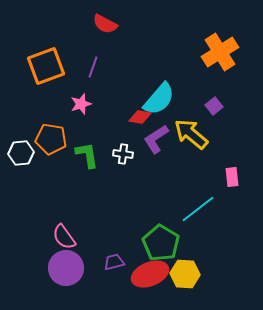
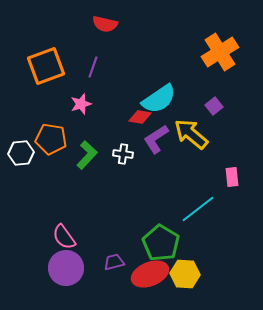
red semicircle: rotated 15 degrees counterclockwise
cyan semicircle: rotated 15 degrees clockwise
green L-shape: rotated 52 degrees clockwise
